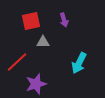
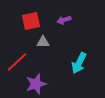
purple arrow: rotated 88 degrees clockwise
